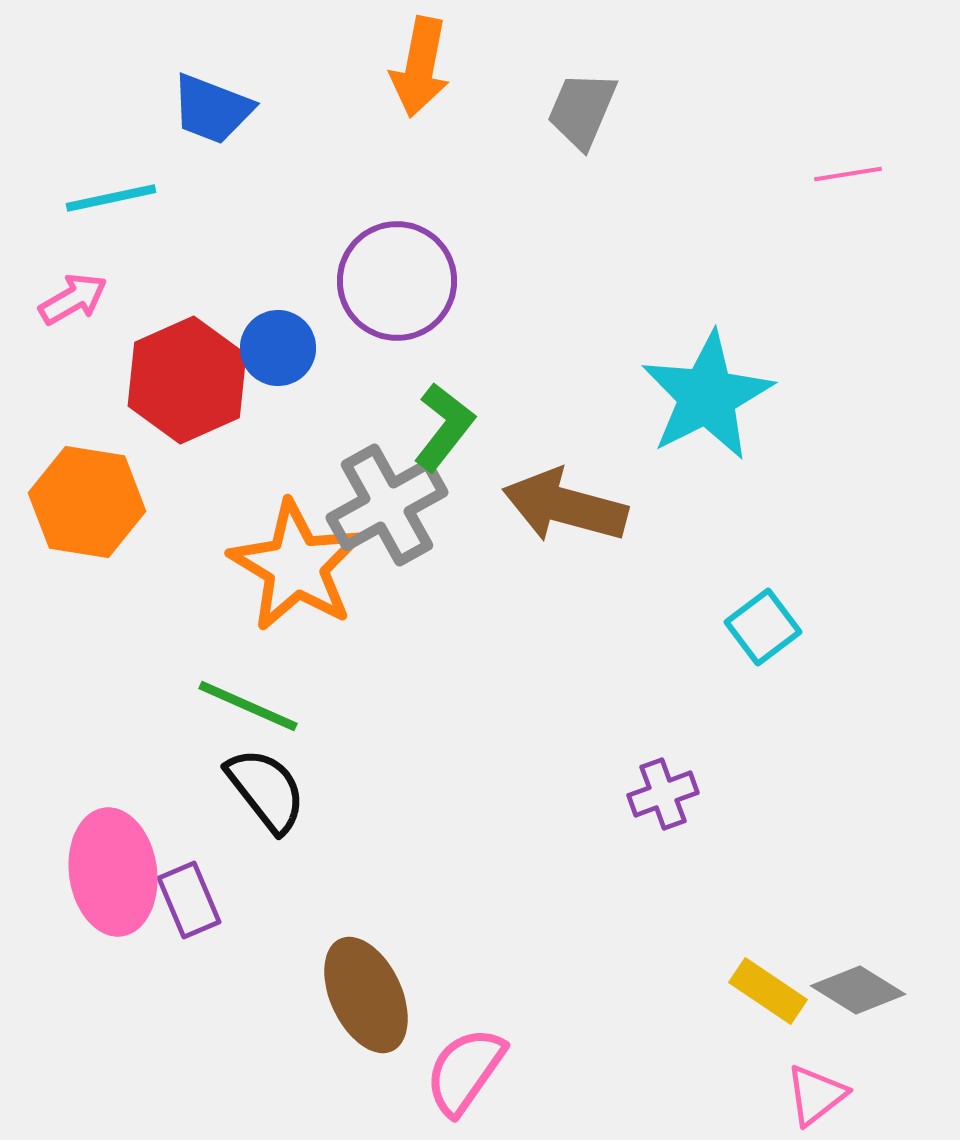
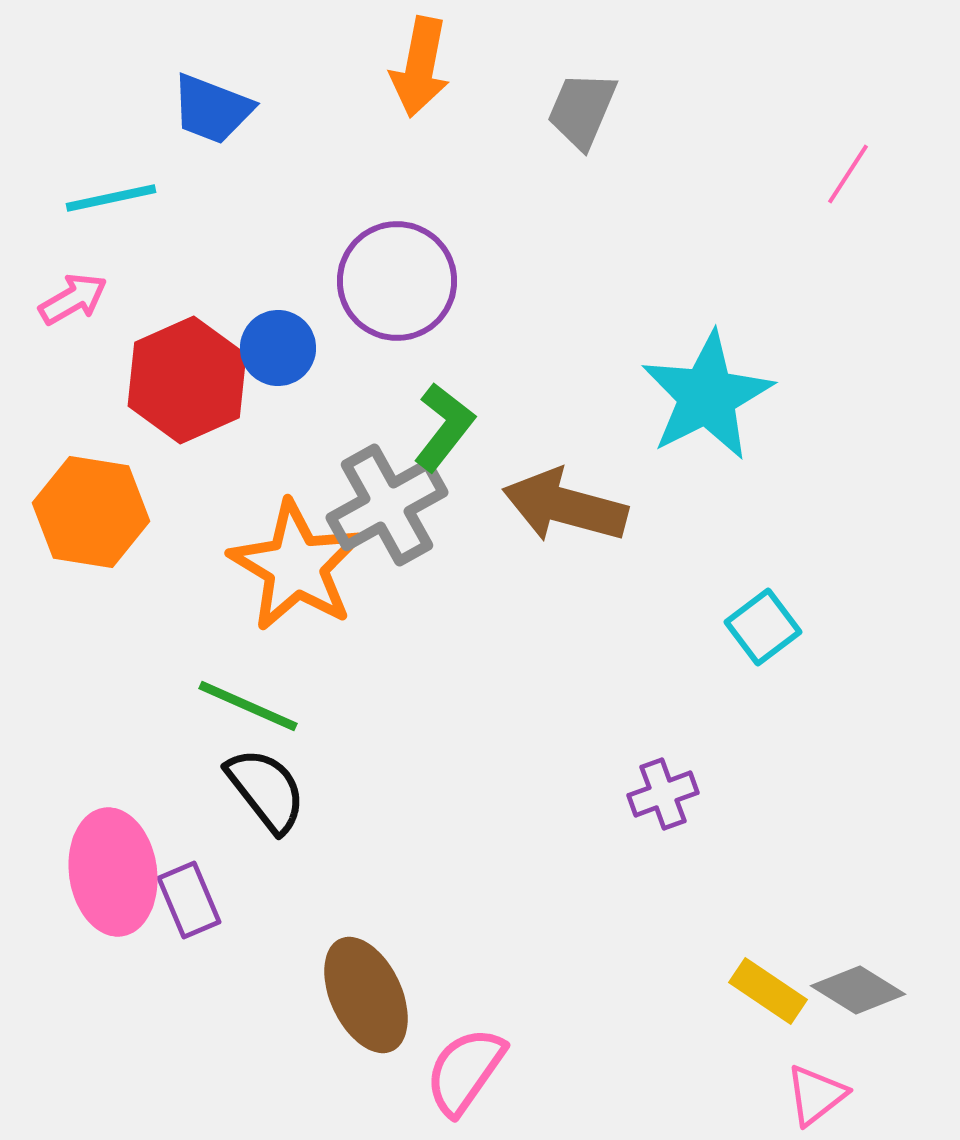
pink line: rotated 48 degrees counterclockwise
orange hexagon: moved 4 px right, 10 px down
